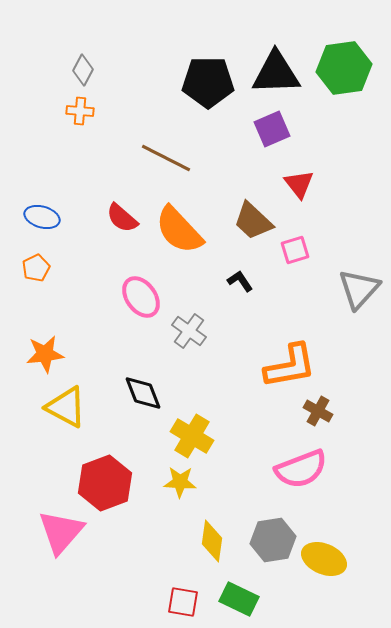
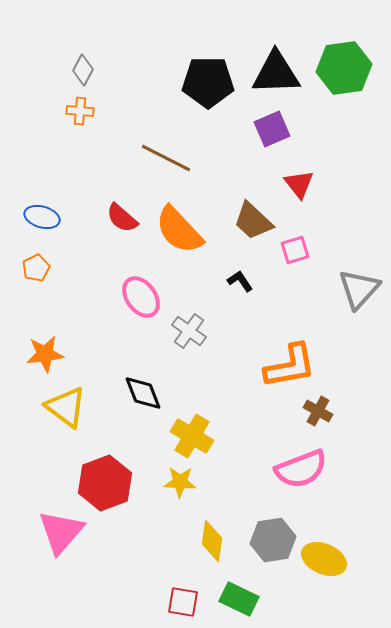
yellow triangle: rotated 9 degrees clockwise
